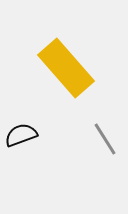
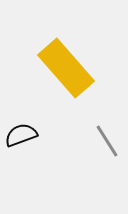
gray line: moved 2 px right, 2 px down
